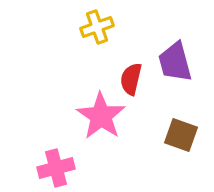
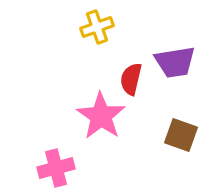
purple trapezoid: rotated 84 degrees counterclockwise
